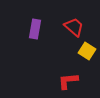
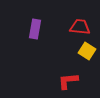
red trapezoid: moved 6 px right; rotated 35 degrees counterclockwise
